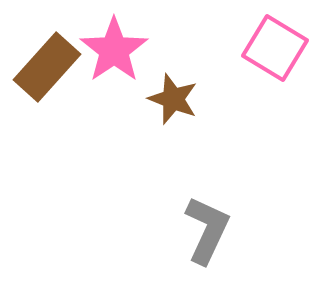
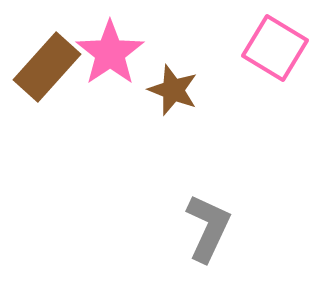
pink star: moved 4 px left, 3 px down
brown star: moved 9 px up
gray L-shape: moved 1 px right, 2 px up
